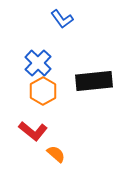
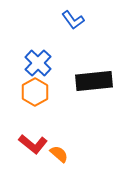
blue L-shape: moved 11 px right, 1 px down
orange hexagon: moved 8 px left, 1 px down
red L-shape: moved 13 px down
orange semicircle: moved 3 px right
